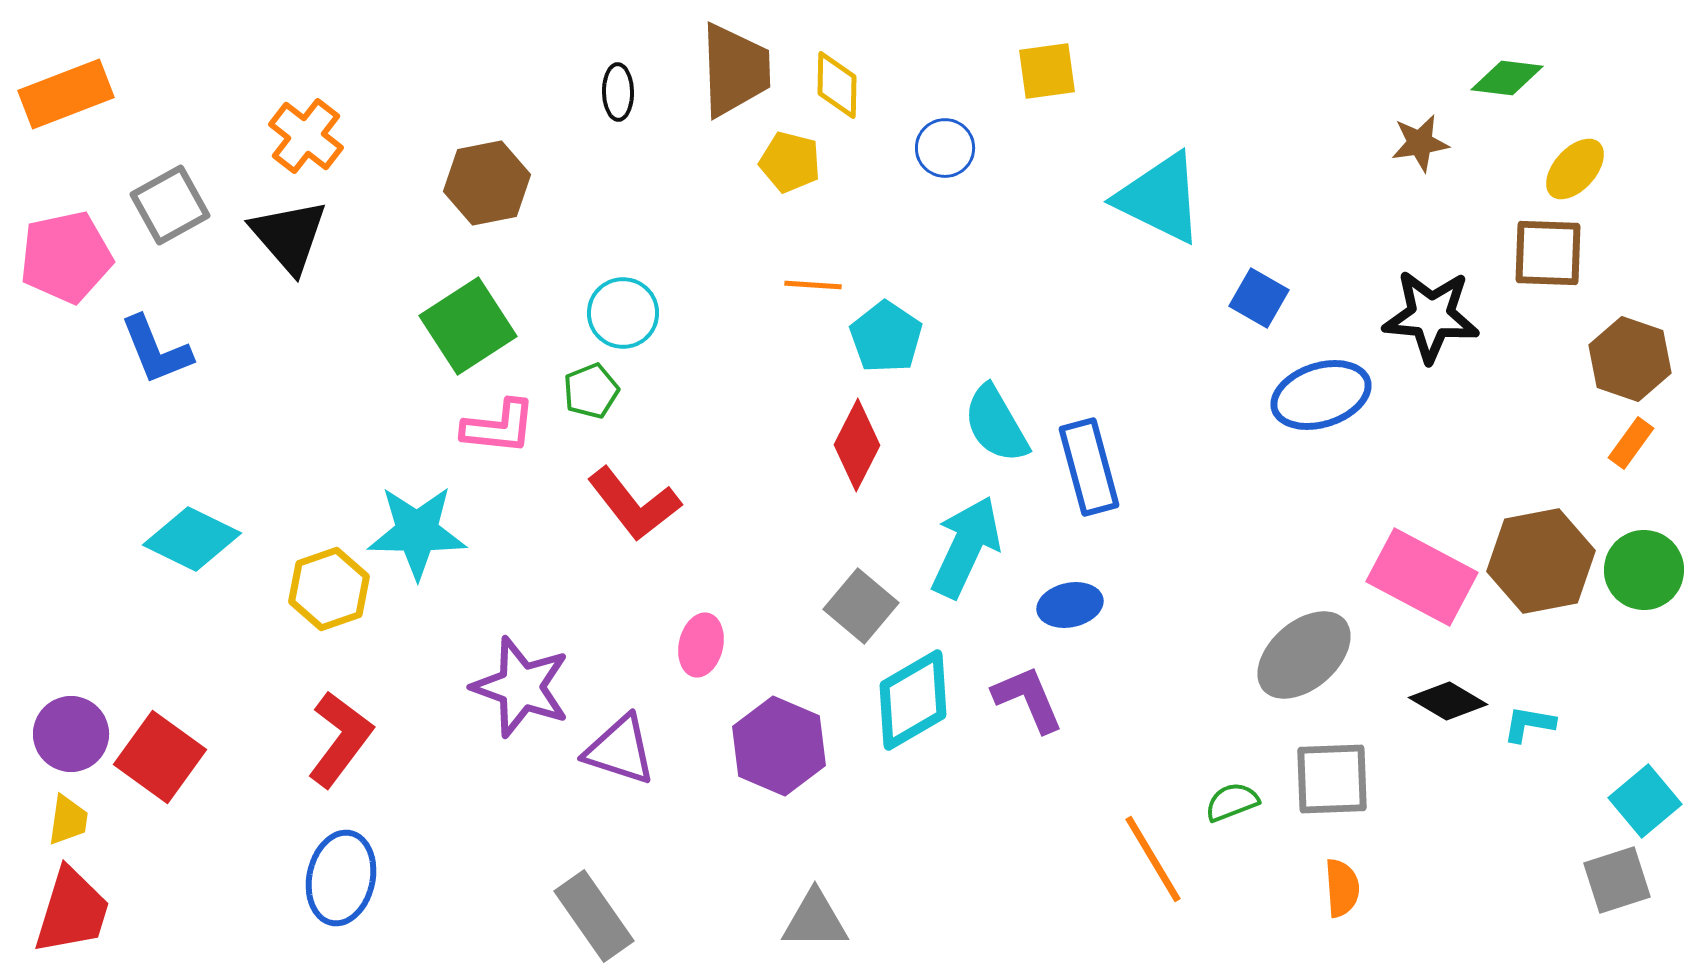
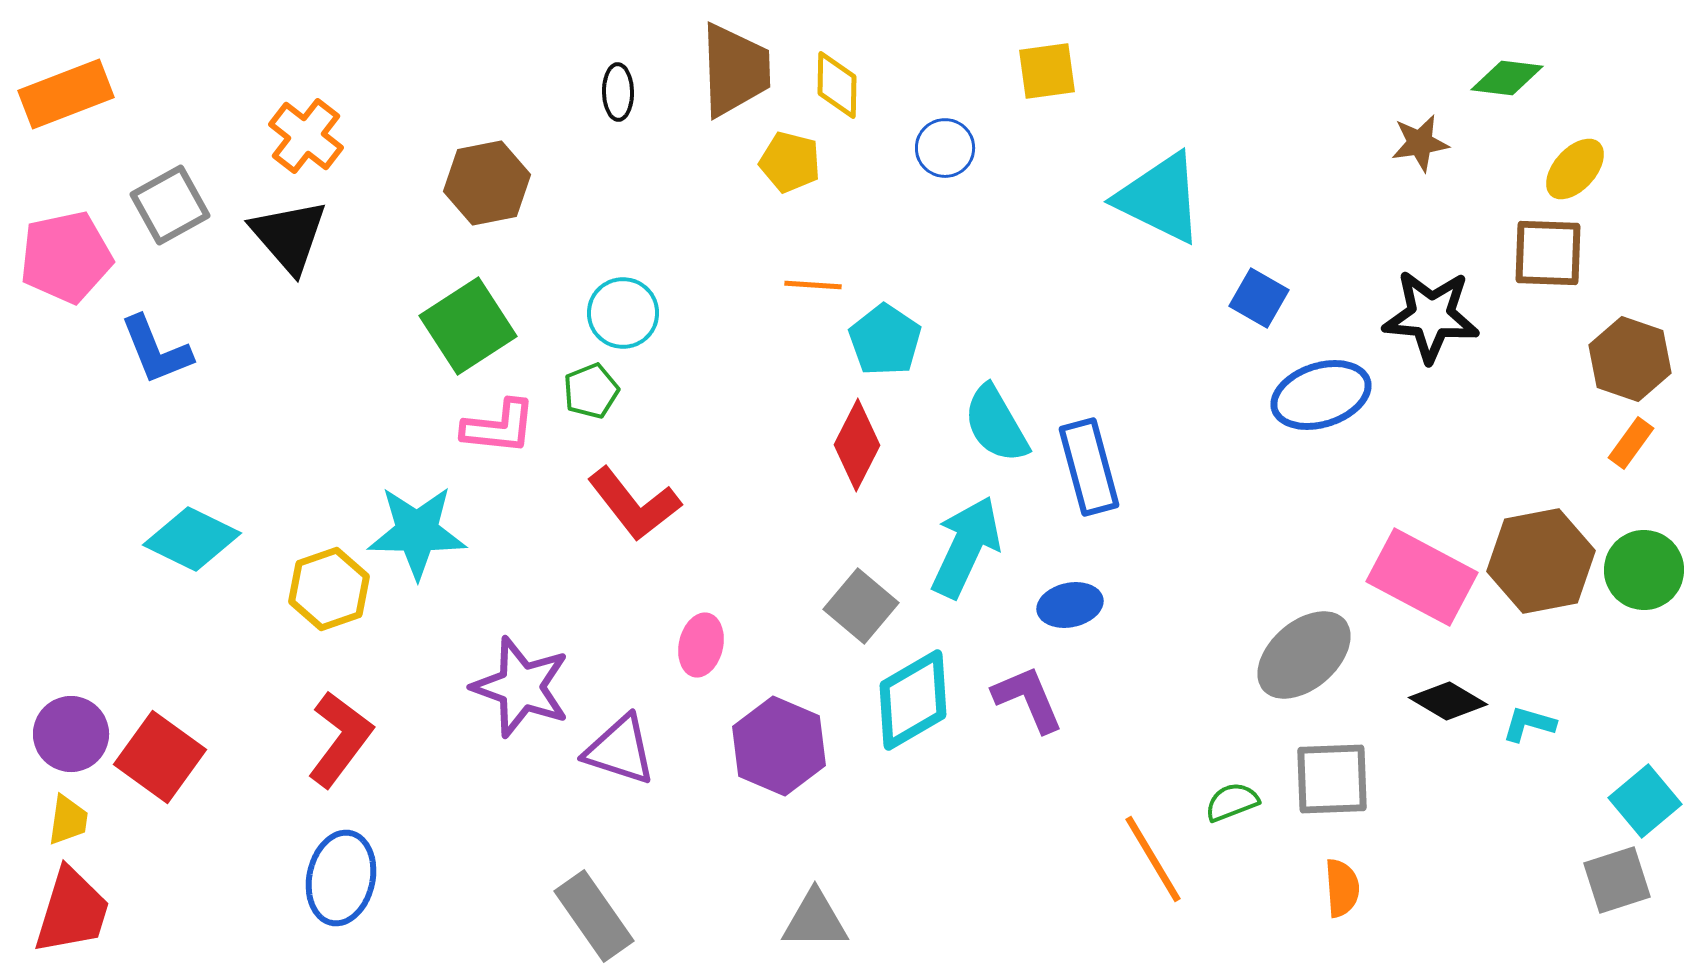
cyan pentagon at (886, 337): moved 1 px left, 3 px down
cyan L-shape at (1529, 724): rotated 6 degrees clockwise
